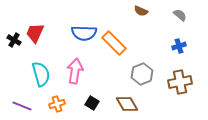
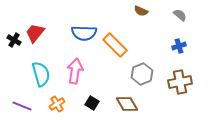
red trapezoid: rotated 15 degrees clockwise
orange rectangle: moved 1 px right, 2 px down
orange cross: rotated 14 degrees counterclockwise
